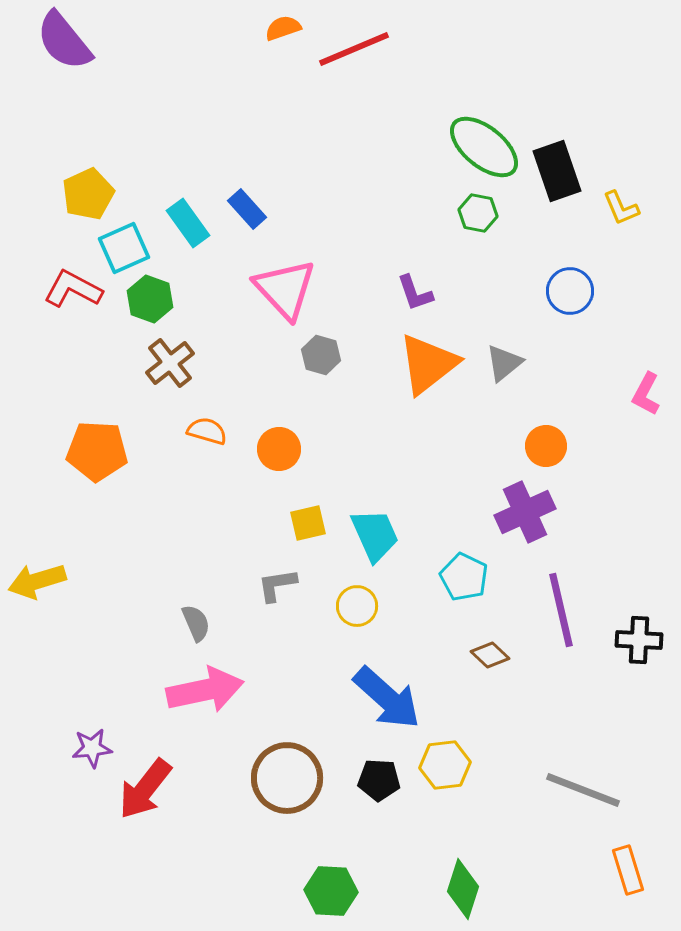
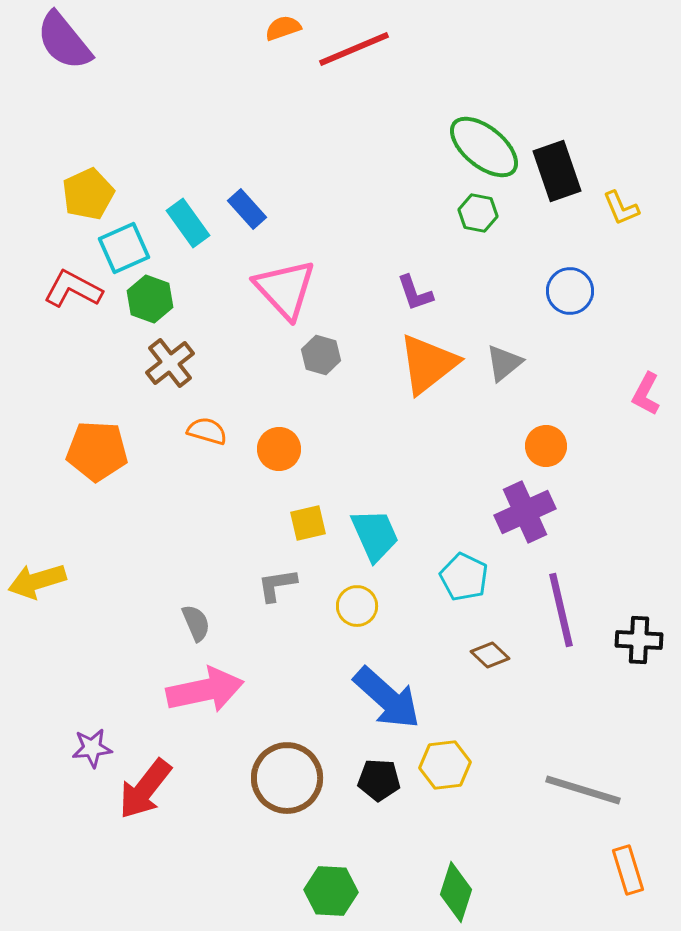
gray line at (583, 790): rotated 4 degrees counterclockwise
green diamond at (463, 889): moved 7 px left, 3 px down
